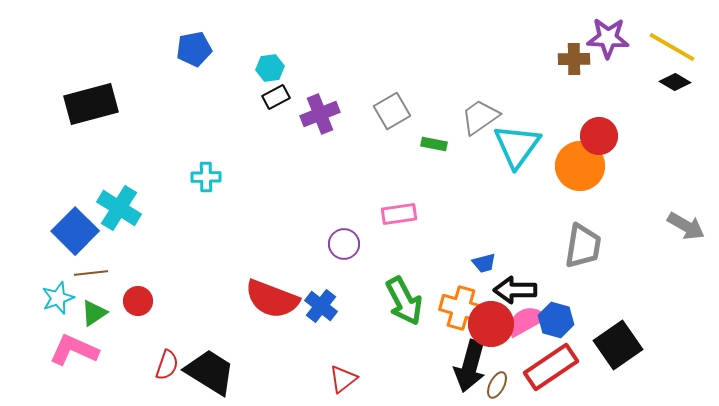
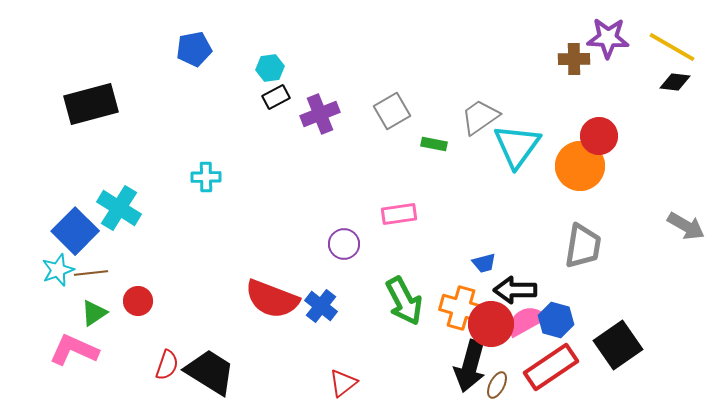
black diamond at (675, 82): rotated 24 degrees counterclockwise
cyan star at (58, 298): moved 28 px up
red triangle at (343, 379): moved 4 px down
